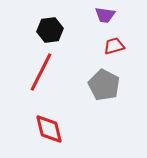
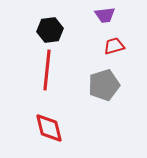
purple trapezoid: rotated 15 degrees counterclockwise
red line: moved 6 px right, 2 px up; rotated 21 degrees counterclockwise
gray pentagon: rotated 28 degrees clockwise
red diamond: moved 1 px up
